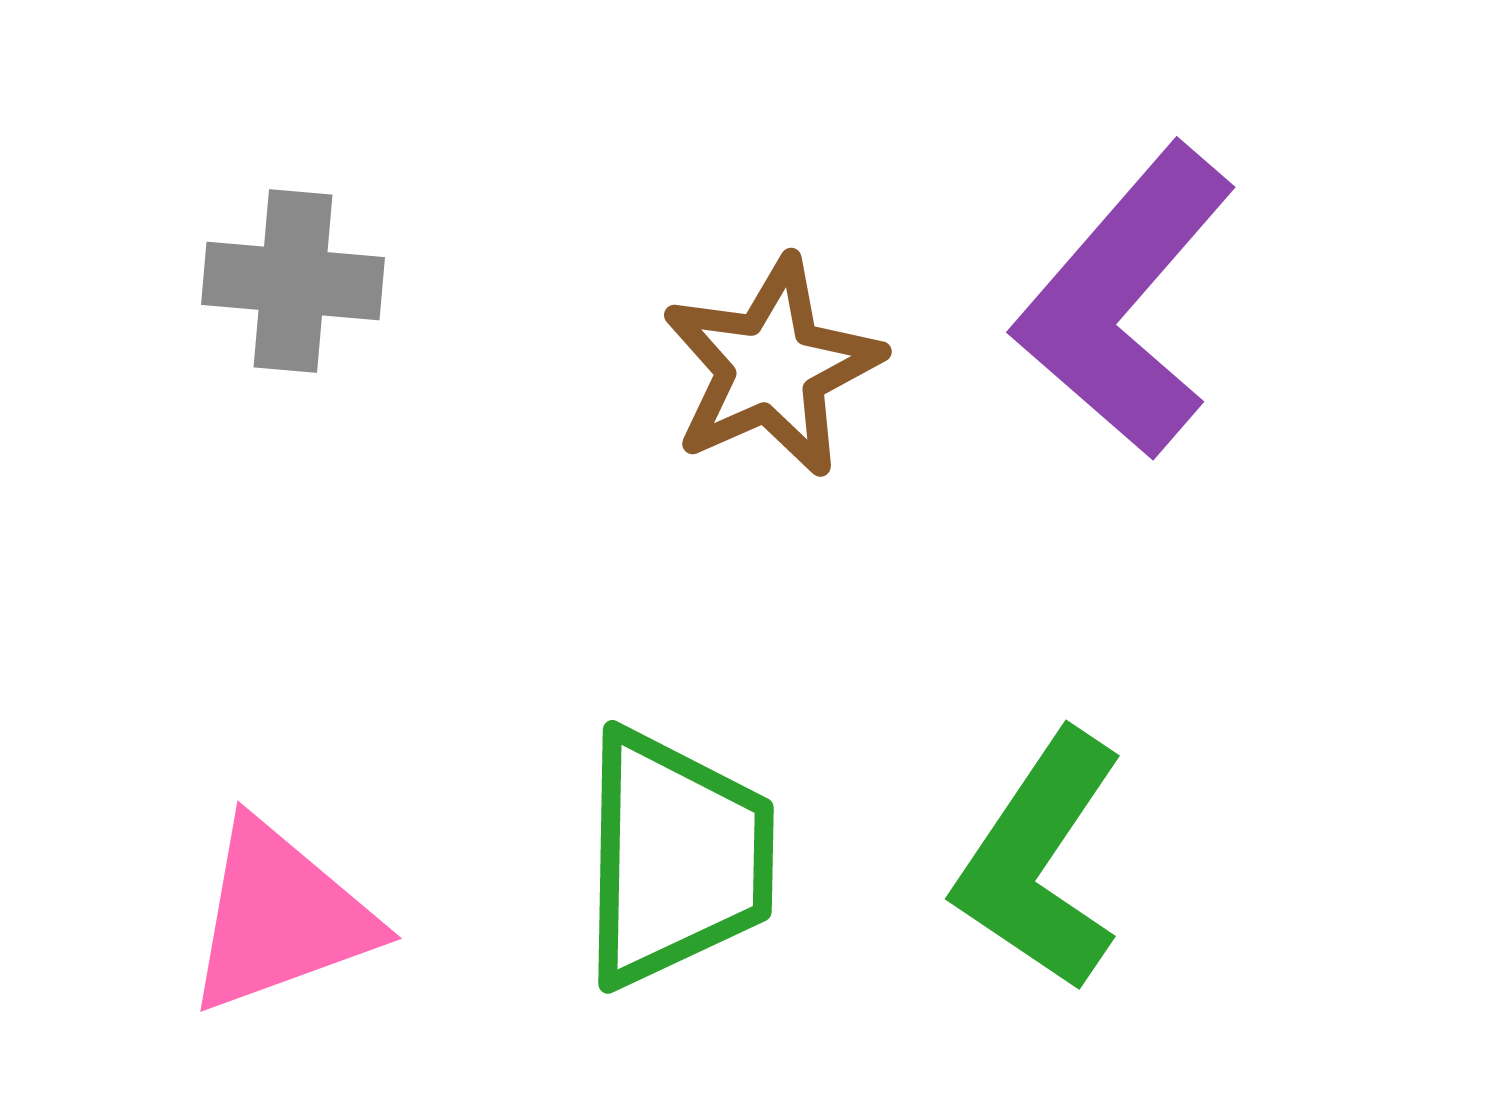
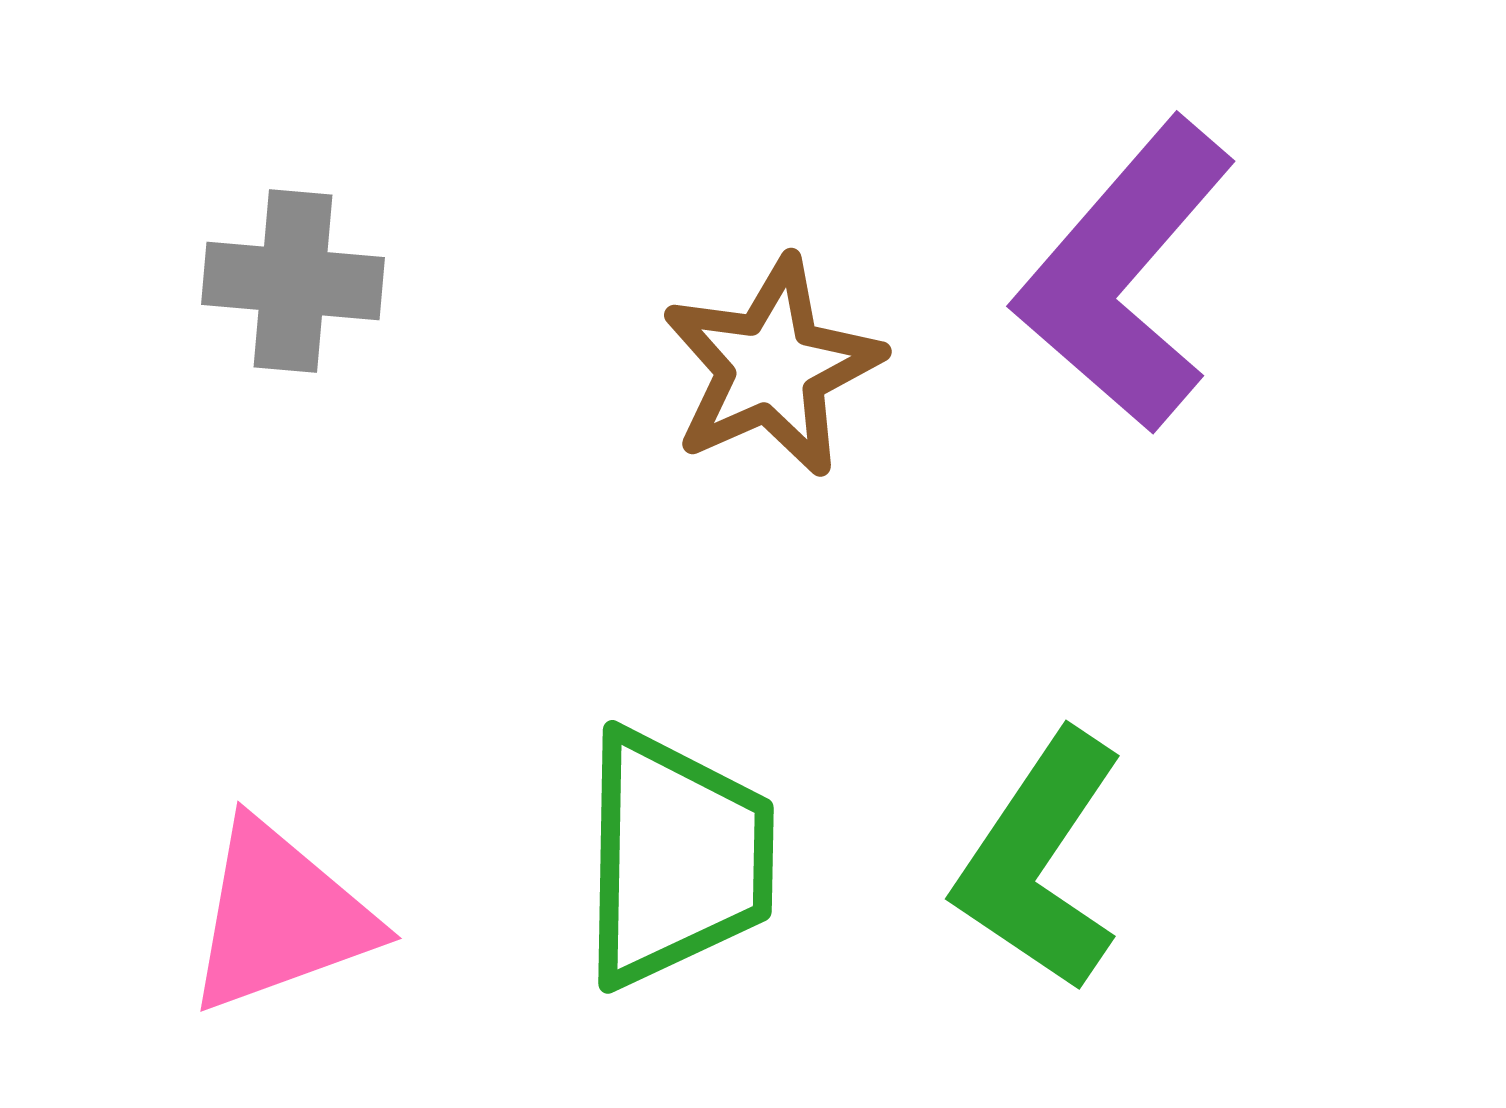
purple L-shape: moved 26 px up
